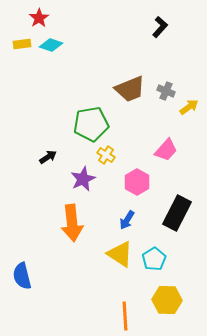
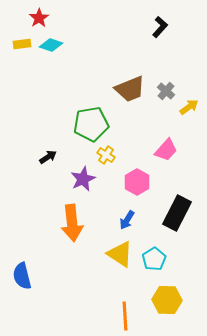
gray cross: rotated 18 degrees clockwise
